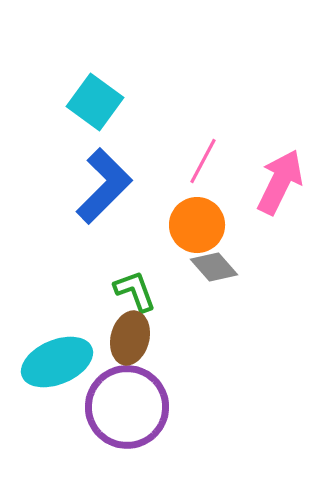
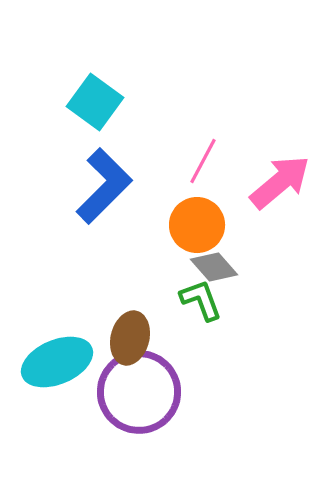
pink arrow: rotated 24 degrees clockwise
green L-shape: moved 66 px right, 9 px down
purple circle: moved 12 px right, 15 px up
